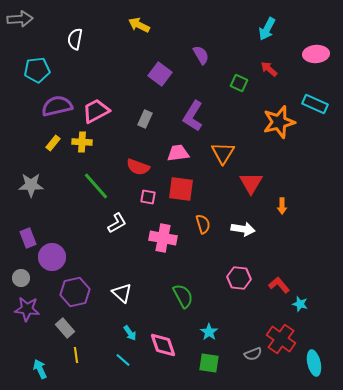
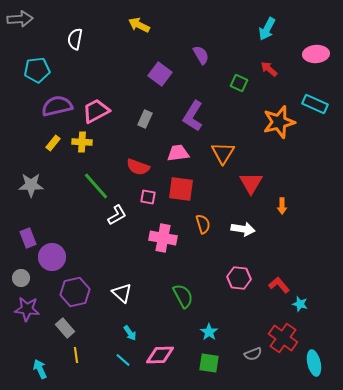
white L-shape at (117, 223): moved 8 px up
red cross at (281, 339): moved 2 px right, 1 px up
pink diamond at (163, 345): moved 3 px left, 10 px down; rotated 72 degrees counterclockwise
